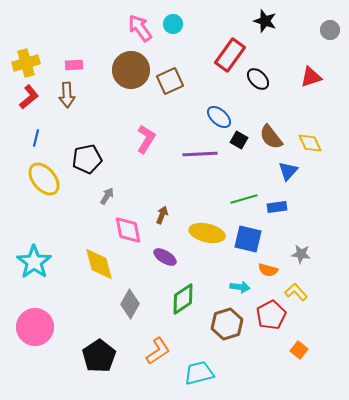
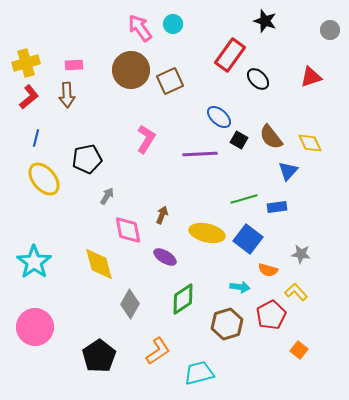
blue square at (248, 239): rotated 24 degrees clockwise
